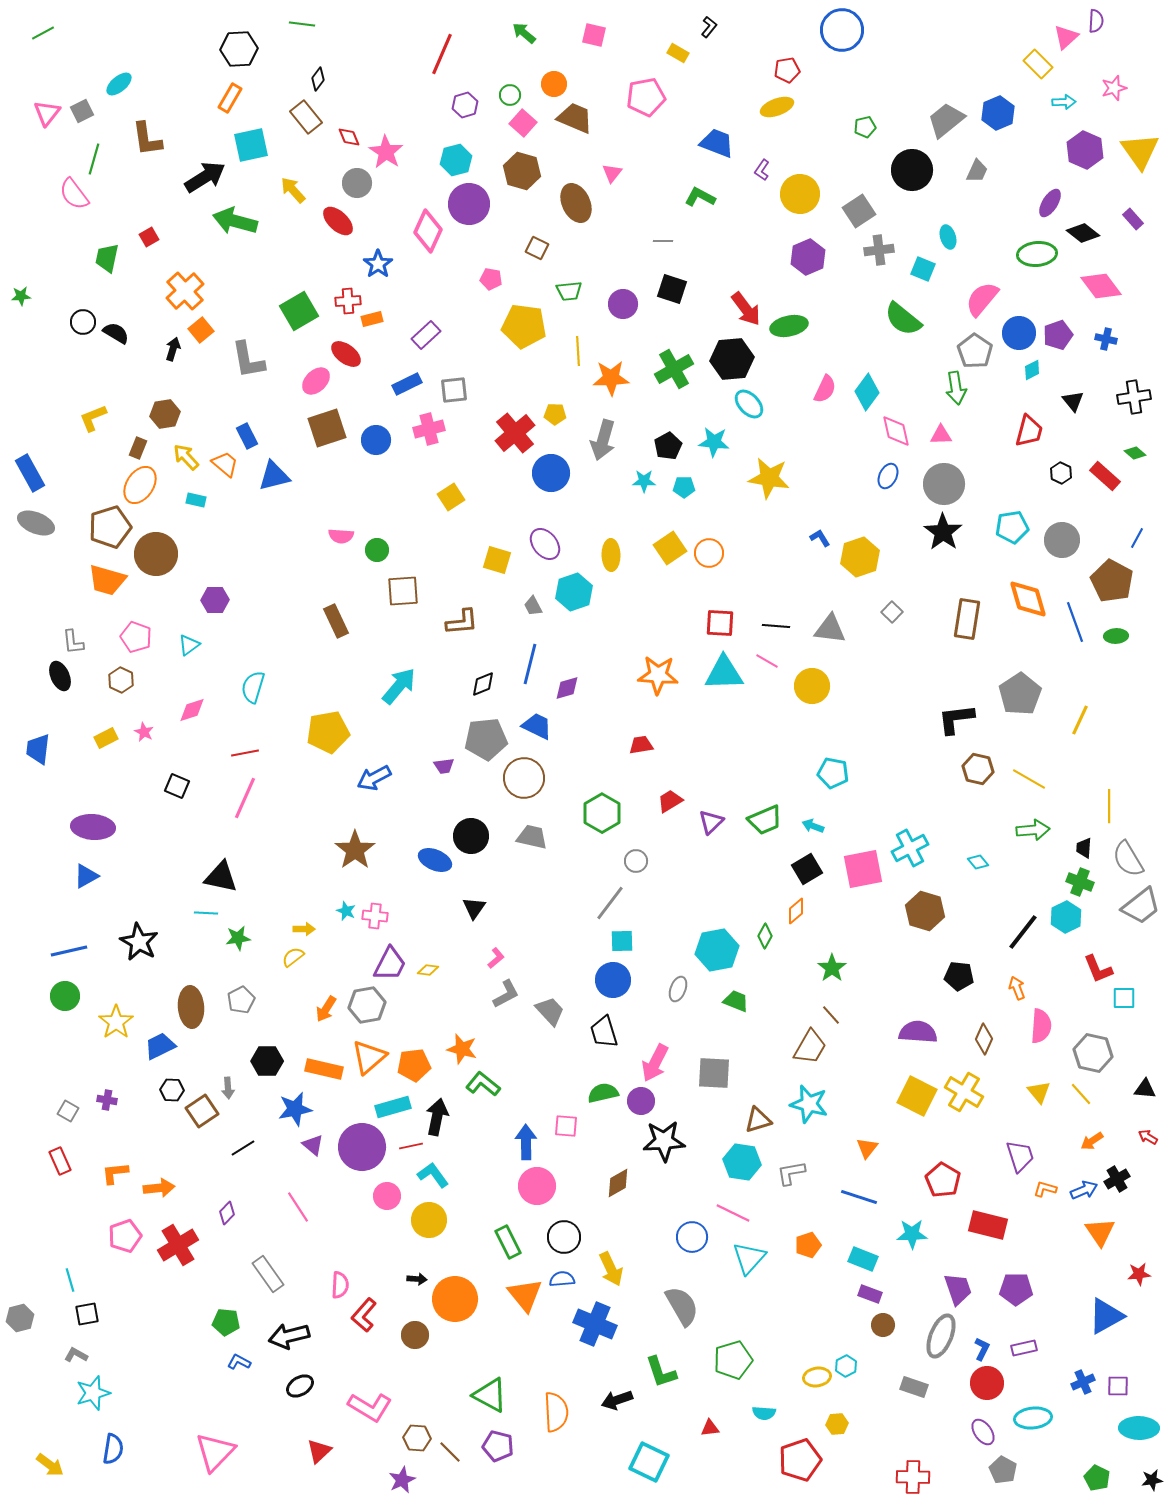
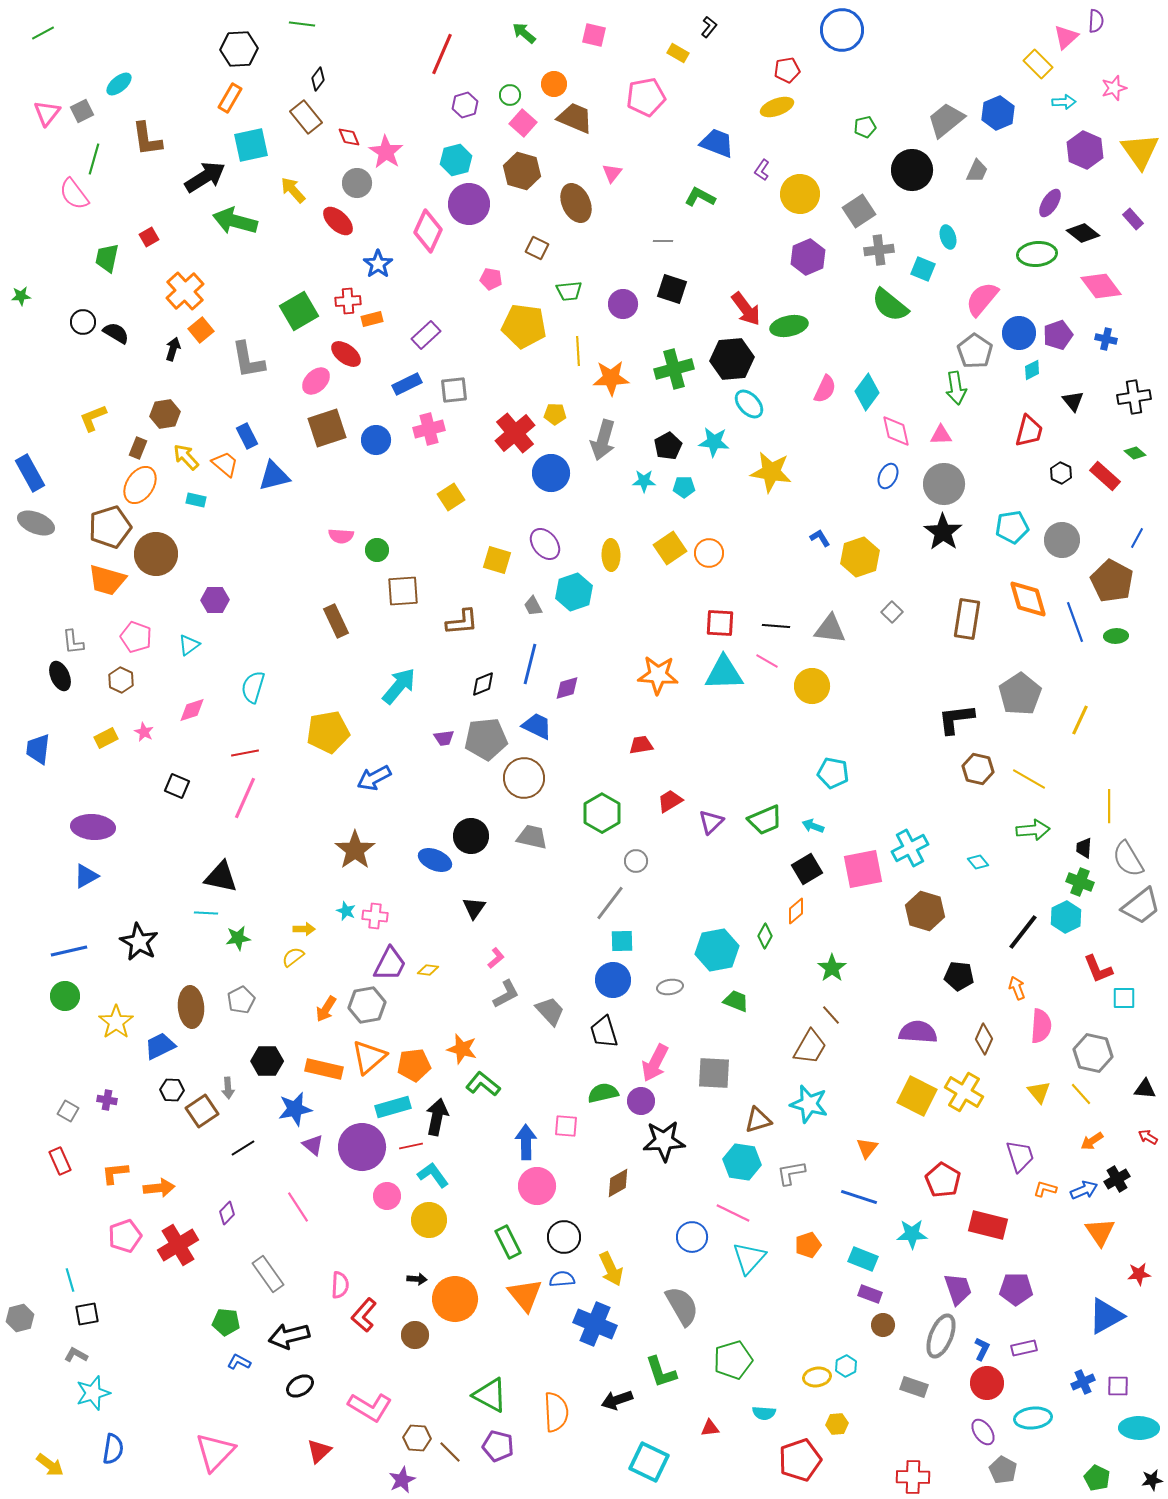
green semicircle at (903, 319): moved 13 px left, 14 px up
green cross at (674, 369): rotated 15 degrees clockwise
yellow star at (769, 478): moved 2 px right, 6 px up
purple trapezoid at (444, 766): moved 28 px up
gray ellipse at (678, 989): moved 8 px left, 2 px up; rotated 60 degrees clockwise
